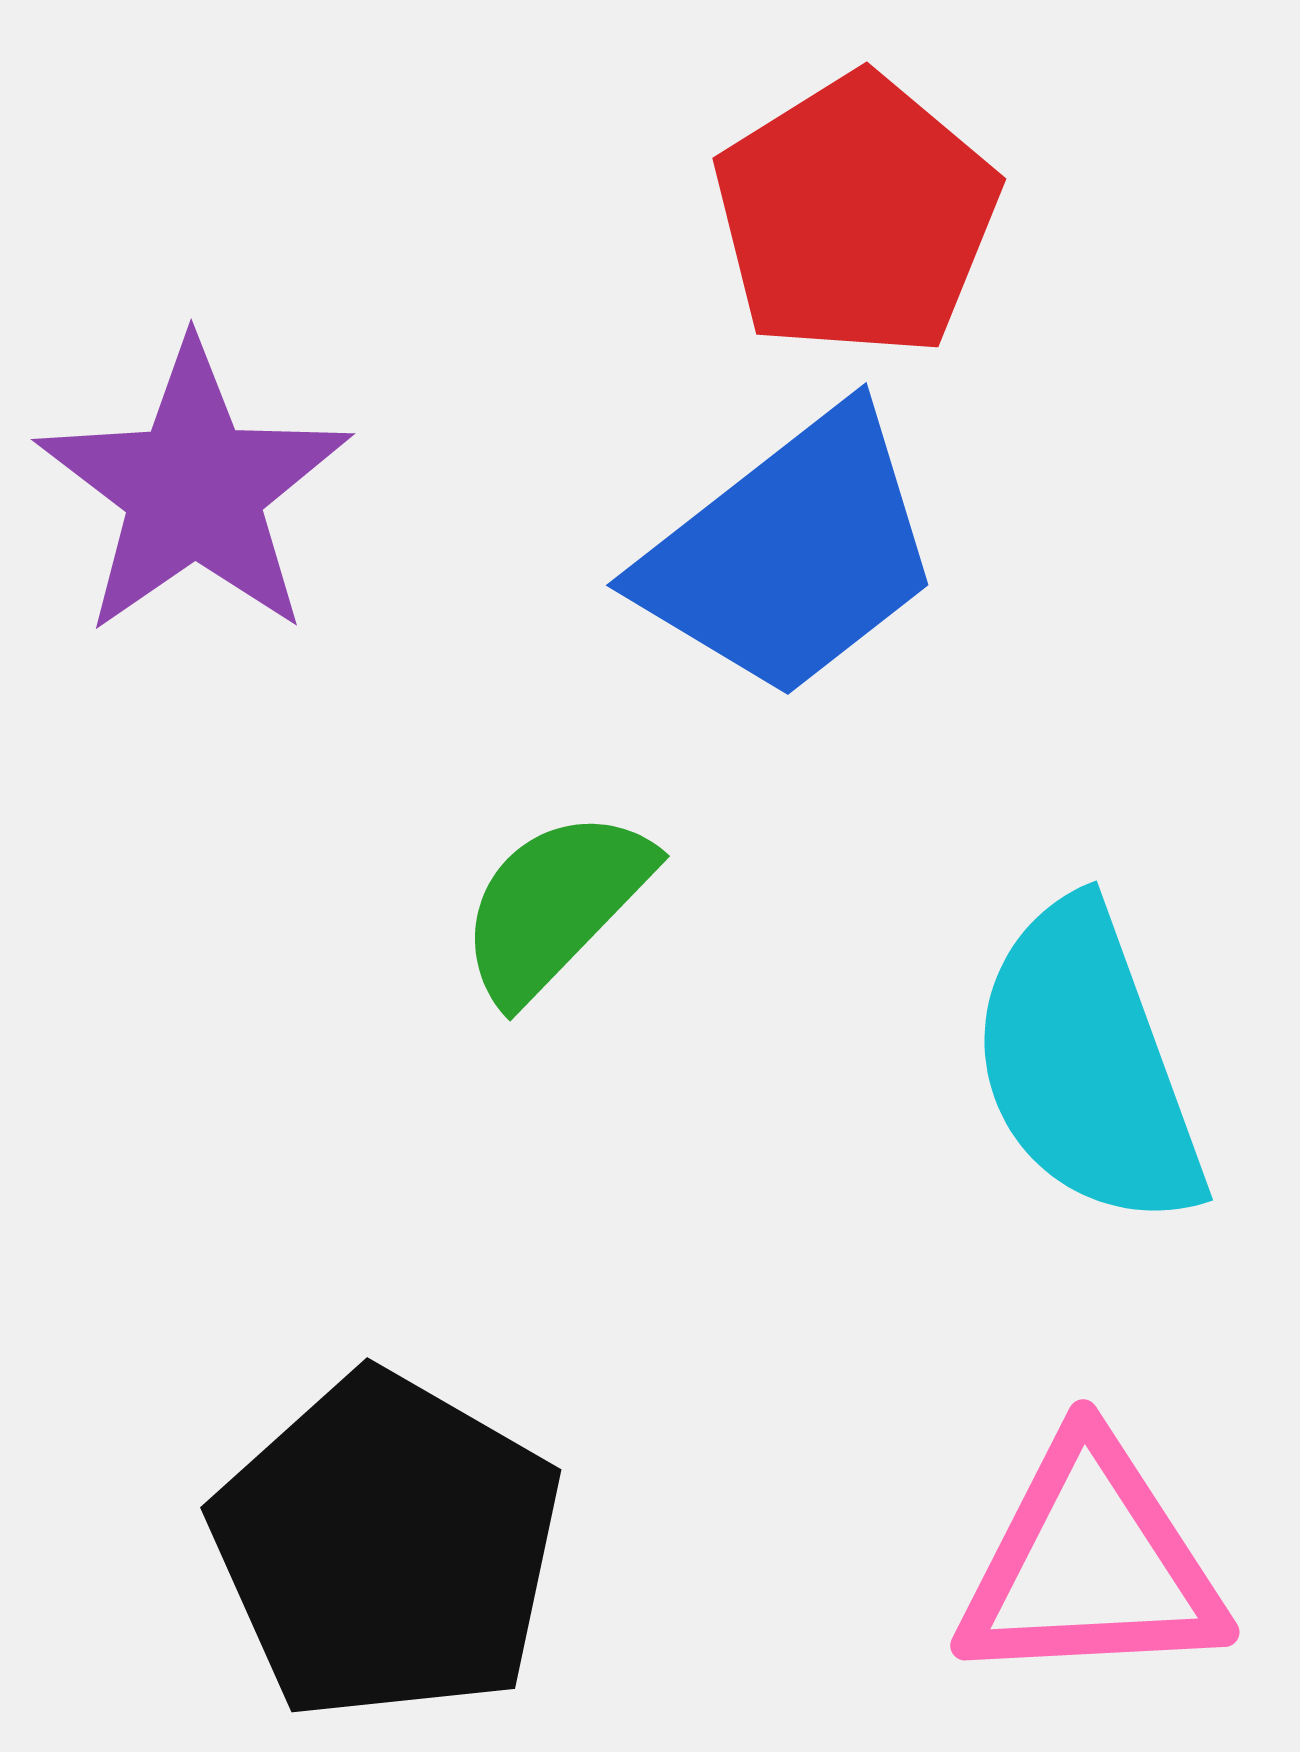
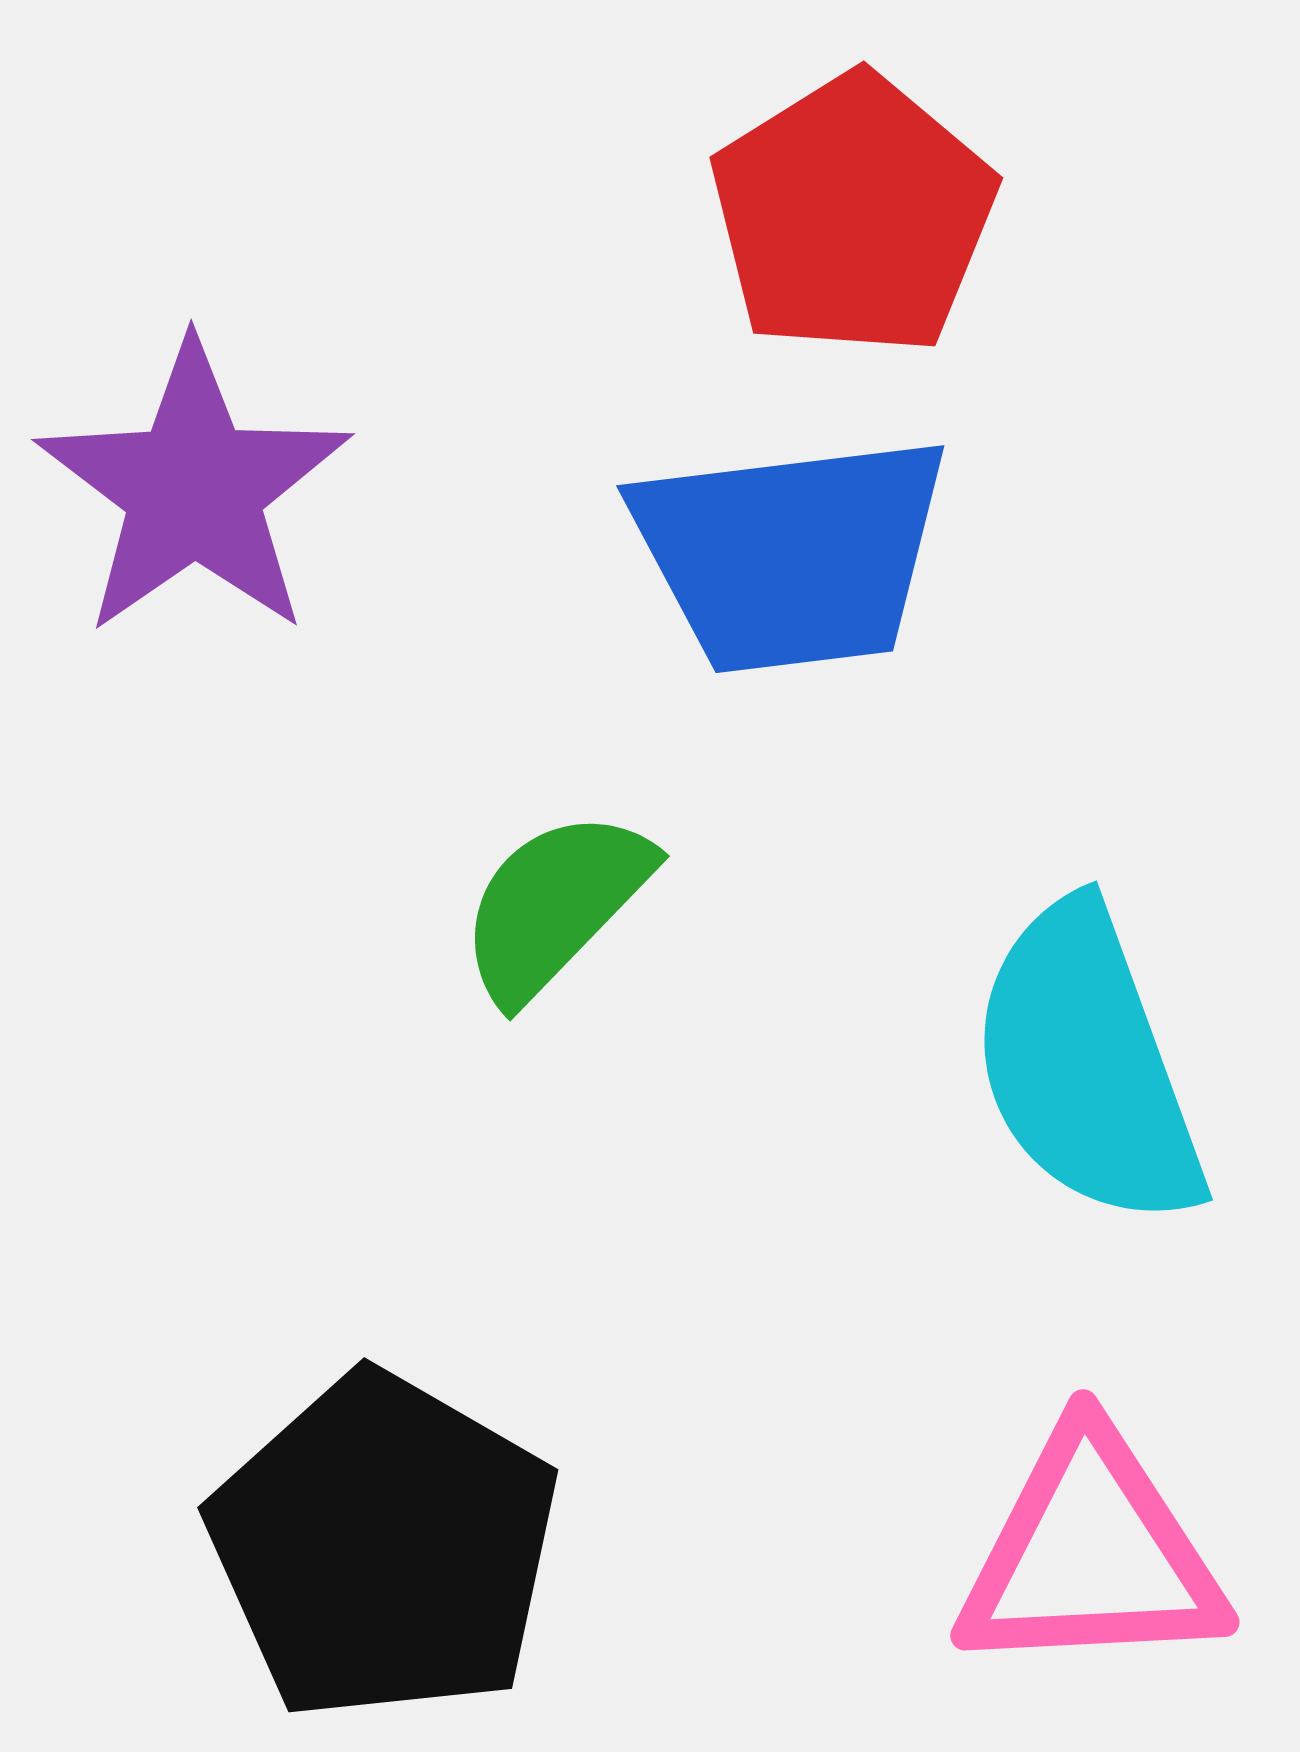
red pentagon: moved 3 px left, 1 px up
blue trapezoid: rotated 31 degrees clockwise
black pentagon: moved 3 px left
pink triangle: moved 10 px up
